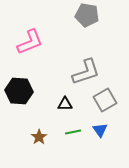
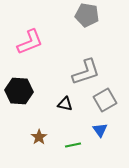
black triangle: rotated 14 degrees clockwise
green line: moved 13 px down
